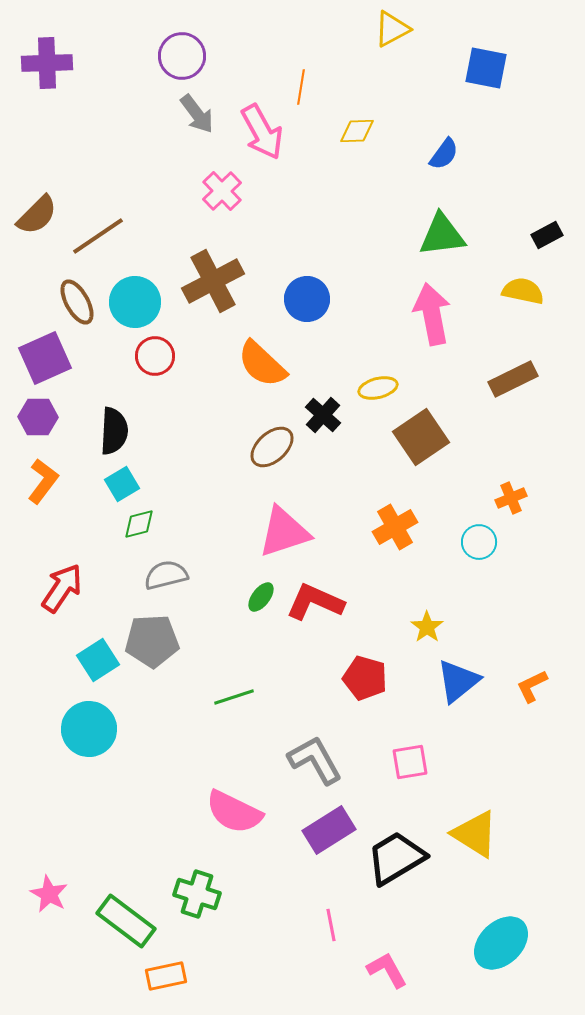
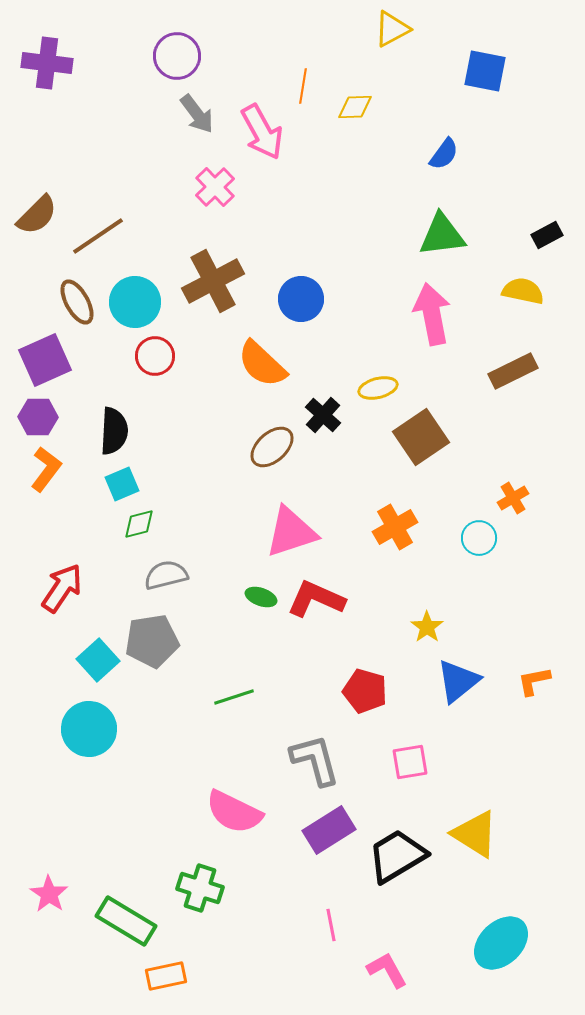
purple circle at (182, 56): moved 5 px left
purple cross at (47, 63): rotated 9 degrees clockwise
blue square at (486, 68): moved 1 px left, 3 px down
orange line at (301, 87): moved 2 px right, 1 px up
yellow diamond at (357, 131): moved 2 px left, 24 px up
pink cross at (222, 191): moved 7 px left, 4 px up
blue circle at (307, 299): moved 6 px left
purple square at (45, 358): moved 2 px down
brown rectangle at (513, 379): moved 8 px up
orange L-shape at (43, 481): moved 3 px right, 12 px up
cyan square at (122, 484): rotated 8 degrees clockwise
orange cross at (511, 498): moved 2 px right; rotated 8 degrees counterclockwise
pink triangle at (284, 532): moved 7 px right
cyan circle at (479, 542): moved 4 px up
green ellipse at (261, 597): rotated 72 degrees clockwise
red L-shape at (315, 602): moved 1 px right, 3 px up
gray pentagon at (152, 641): rotated 6 degrees counterclockwise
cyan square at (98, 660): rotated 9 degrees counterclockwise
red pentagon at (365, 678): moved 13 px down
orange L-shape at (532, 686): moved 2 px right, 5 px up; rotated 15 degrees clockwise
gray L-shape at (315, 760): rotated 14 degrees clockwise
black trapezoid at (396, 858): moved 1 px right, 2 px up
pink star at (49, 894): rotated 6 degrees clockwise
green cross at (197, 894): moved 3 px right, 6 px up
green rectangle at (126, 921): rotated 6 degrees counterclockwise
